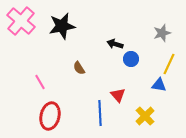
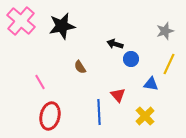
gray star: moved 3 px right, 2 px up
brown semicircle: moved 1 px right, 1 px up
blue triangle: moved 8 px left, 1 px up
blue line: moved 1 px left, 1 px up
